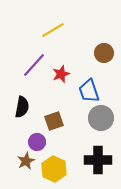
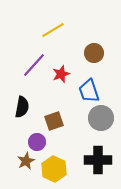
brown circle: moved 10 px left
